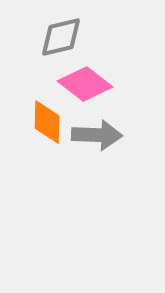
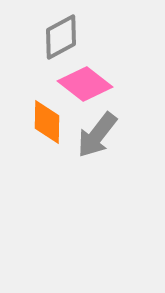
gray diamond: rotated 15 degrees counterclockwise
gray arrow: rotated 126 degrees clockwise
